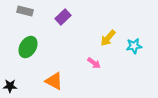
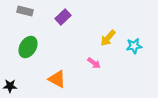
orange triangle: moved 3 px right, 2 px up
